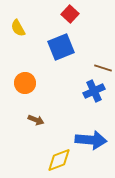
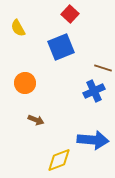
blue arrow: moved 2 px right
